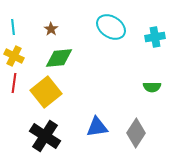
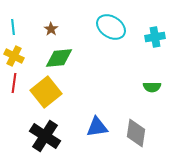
gray diamond: rotated 24 degrees counterclockwise
